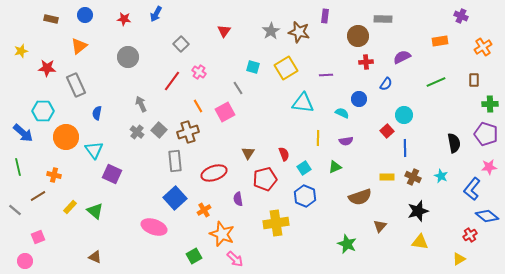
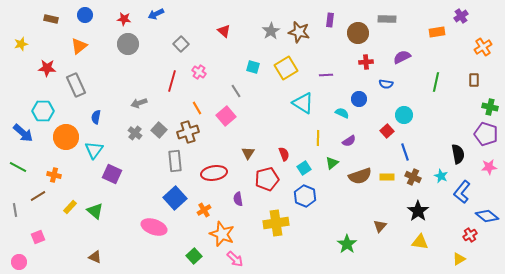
blue arrow at (156, 14): rotated 35 degrees clockwise
purple rectangle at (325, 16): moved 5 px right, 4 px down
purple cross at (461, 16): rotated 32 degrees clockwise
gray rectangle at (383, 19): moved 4 px right
red triangle at (224, 31): rotated 24 degrees counterclockwise
brown circle at (358, 36): moved 3 px up
orange rectangle at (440, 41): moved 3 px left, 9 px up
yellow star at (21, 51): moved 7 px up
gray circle at (128, 57): moved 13 px up
red line at (172, 81): rotated 20 degrees counterclockwise
green line at (436, 82): rotated 54 degrees counterclockwise
blue semicircle at (386, 84): rotated 64 degrees clockwise
gray line at (238, 88): moved 2 px left, 3 px down
cyan triangle at (303, 103): rotated 25 degrees clockwise
gray arrow at (141, 104): moved 2 px left, 1 px up; rotated 84 degrees counterclockwise
green cross at (490, 104): moved 3 px down; rotated 14 degrees clockwise
orange line at (198, 106): moved 1 px left, 2 px down
pink square at (225, 112): moved 1 px right, 4 px down; rotated 12 degrees counterclockwise
blue semicircle at (97, 113): moved 1 px left, 4 px down
gray cross at (137, 132): moved 2 px left, 1 px down
purple semicircle at (346, 141): moved 3 px right; rotated 24 degrees counterclockwise
black semicircle at (454, 143): moved 4 px right, 11 px down
blue line at (405, 148): moved 4 px down; rotated 18 degrees counterclockwise
cyan triangle at (94, 150): rotated 12 degrees clockwise
green line at (18, 167): rotated 48 degrees counterclockwise
green triangle at (335, 167): moved 3 px left, 4 px up; rotated 16 degrees counterclockwise
red ellipse at (214, 173): rotated 10 degrees clockwise
red pentagon at (265, 179): moved 2 px right
blue L-shape at (472, 189): moved 10 px left, 3 px down
brown semicircle at (360, 197): moved 21 px up
gray line at (15, 210): rotated 40 degrees clockwise
black star at (418, 211): rotated 20 degrees counterclockwise
green star at (347, 244): rotated 12 degrees clockwise
green square at (194, 256): rotated 14 degrees counterclockwise
pink circle at (25, 261): moved 6 px left, 1 px down
